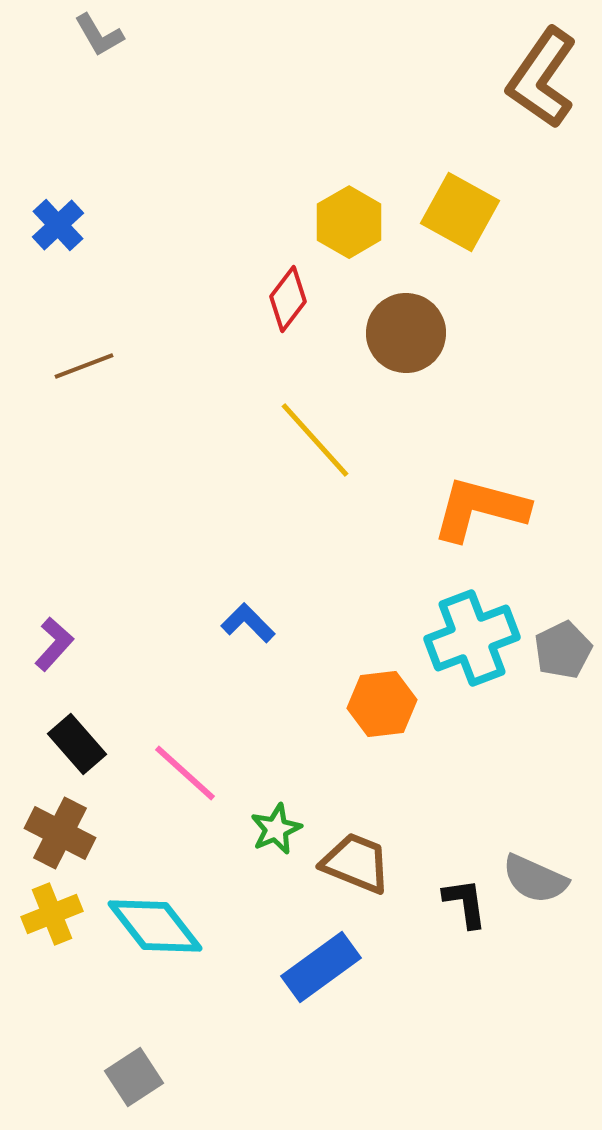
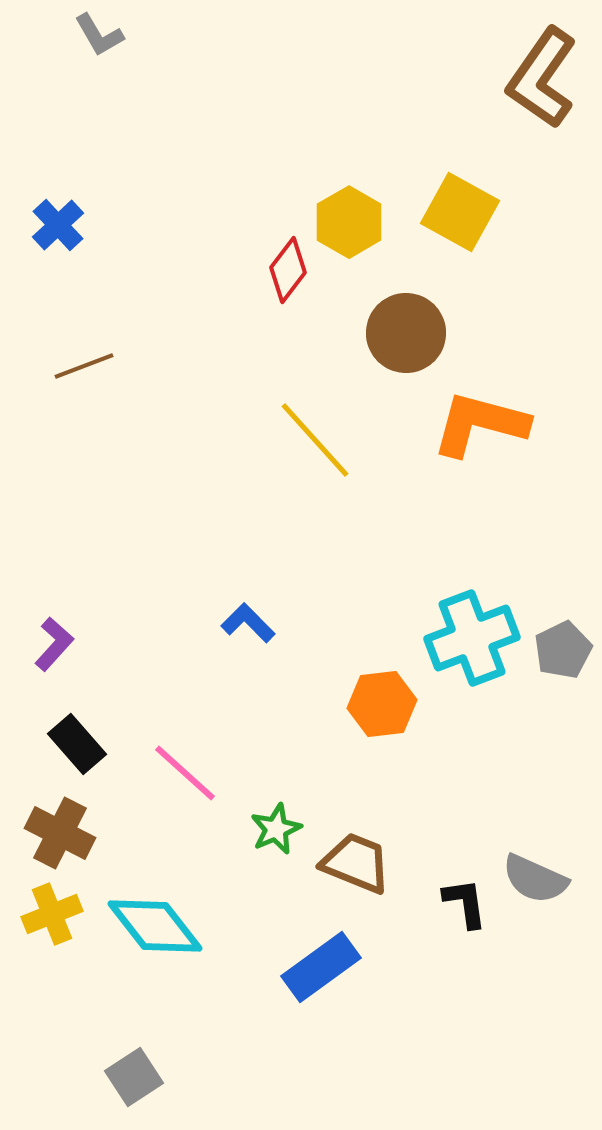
red diamond: moved 29 px up
orange L-shape: moved 85 px up
